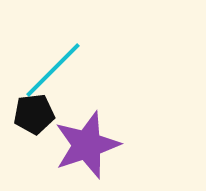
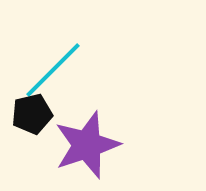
black pentagon: moved 2 px left; rotated 6 degrees counterclockwise
